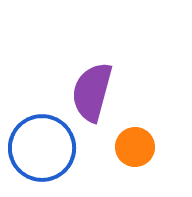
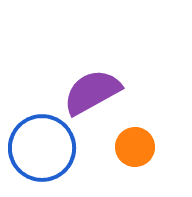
purple semicircle: rotated 46 degrees clockwise
